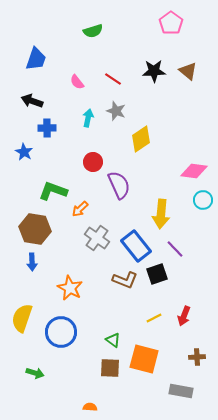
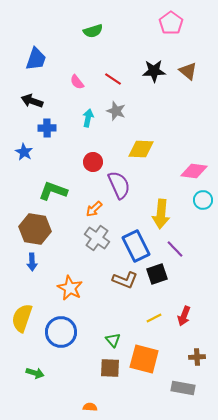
yellow diamond: moved 10 px down; rotated 36 degrees clockwise
orange arrow: moved 14 px right
blue rectangle: rotated 12 degrees clockwise
green triangle: rotated 14 degrees clockwise
gray rectangle: moved 2 px right, 3 px up
